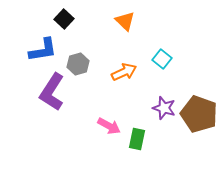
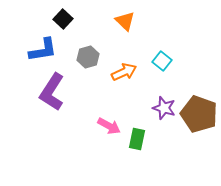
black square: moved 1 px left
cyan square: moved 2 px down
gray hexagon: moved 10 px right, 7 px up
